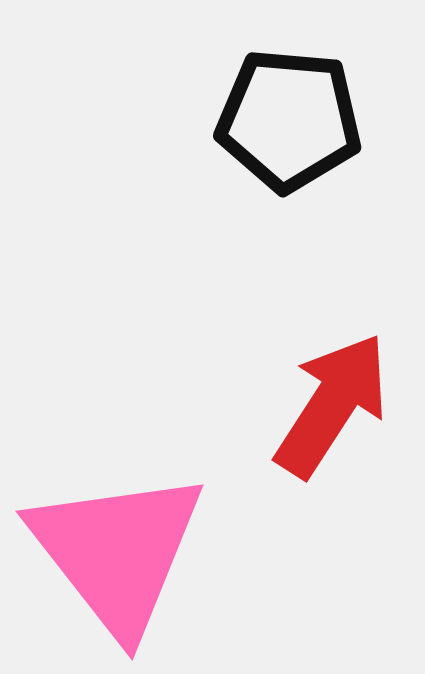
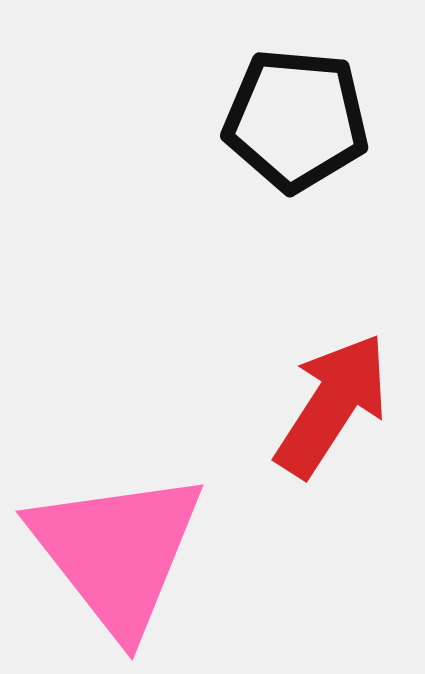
black pentagon: moved 7 px right
